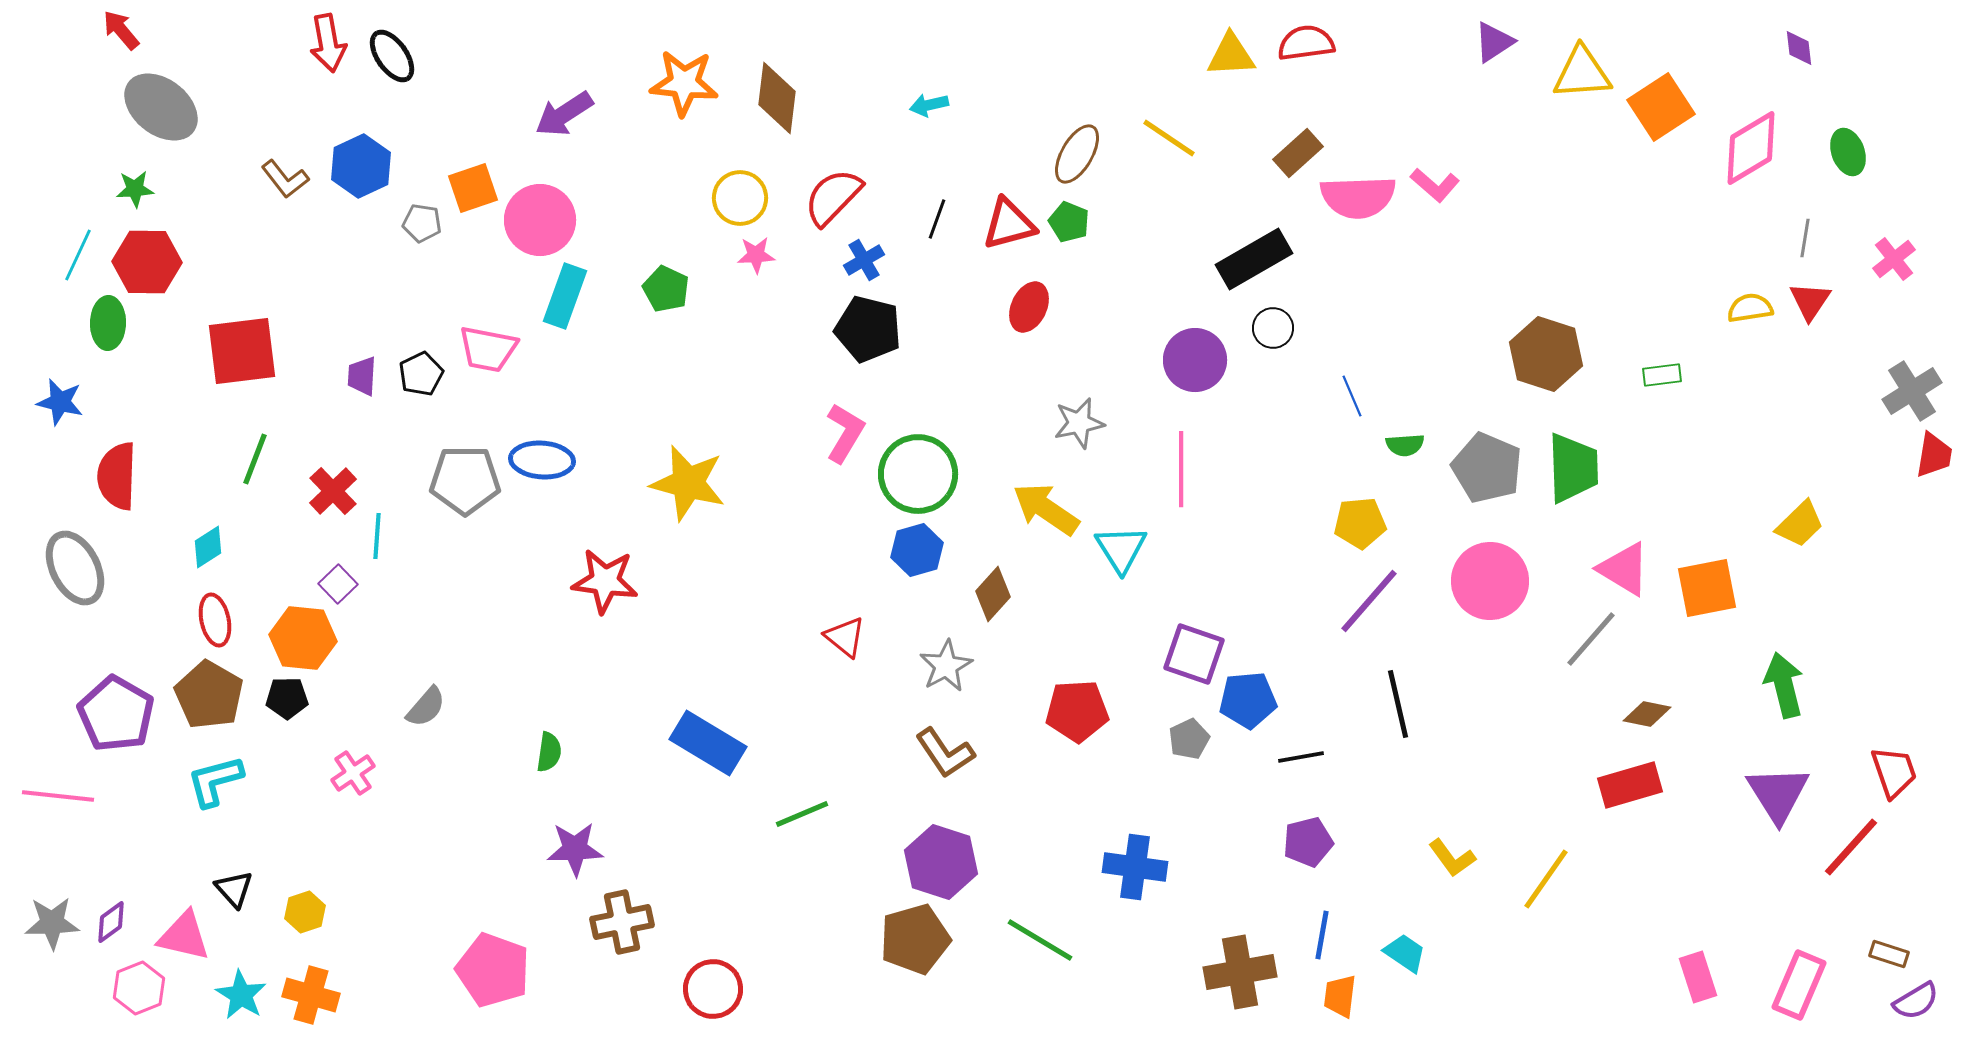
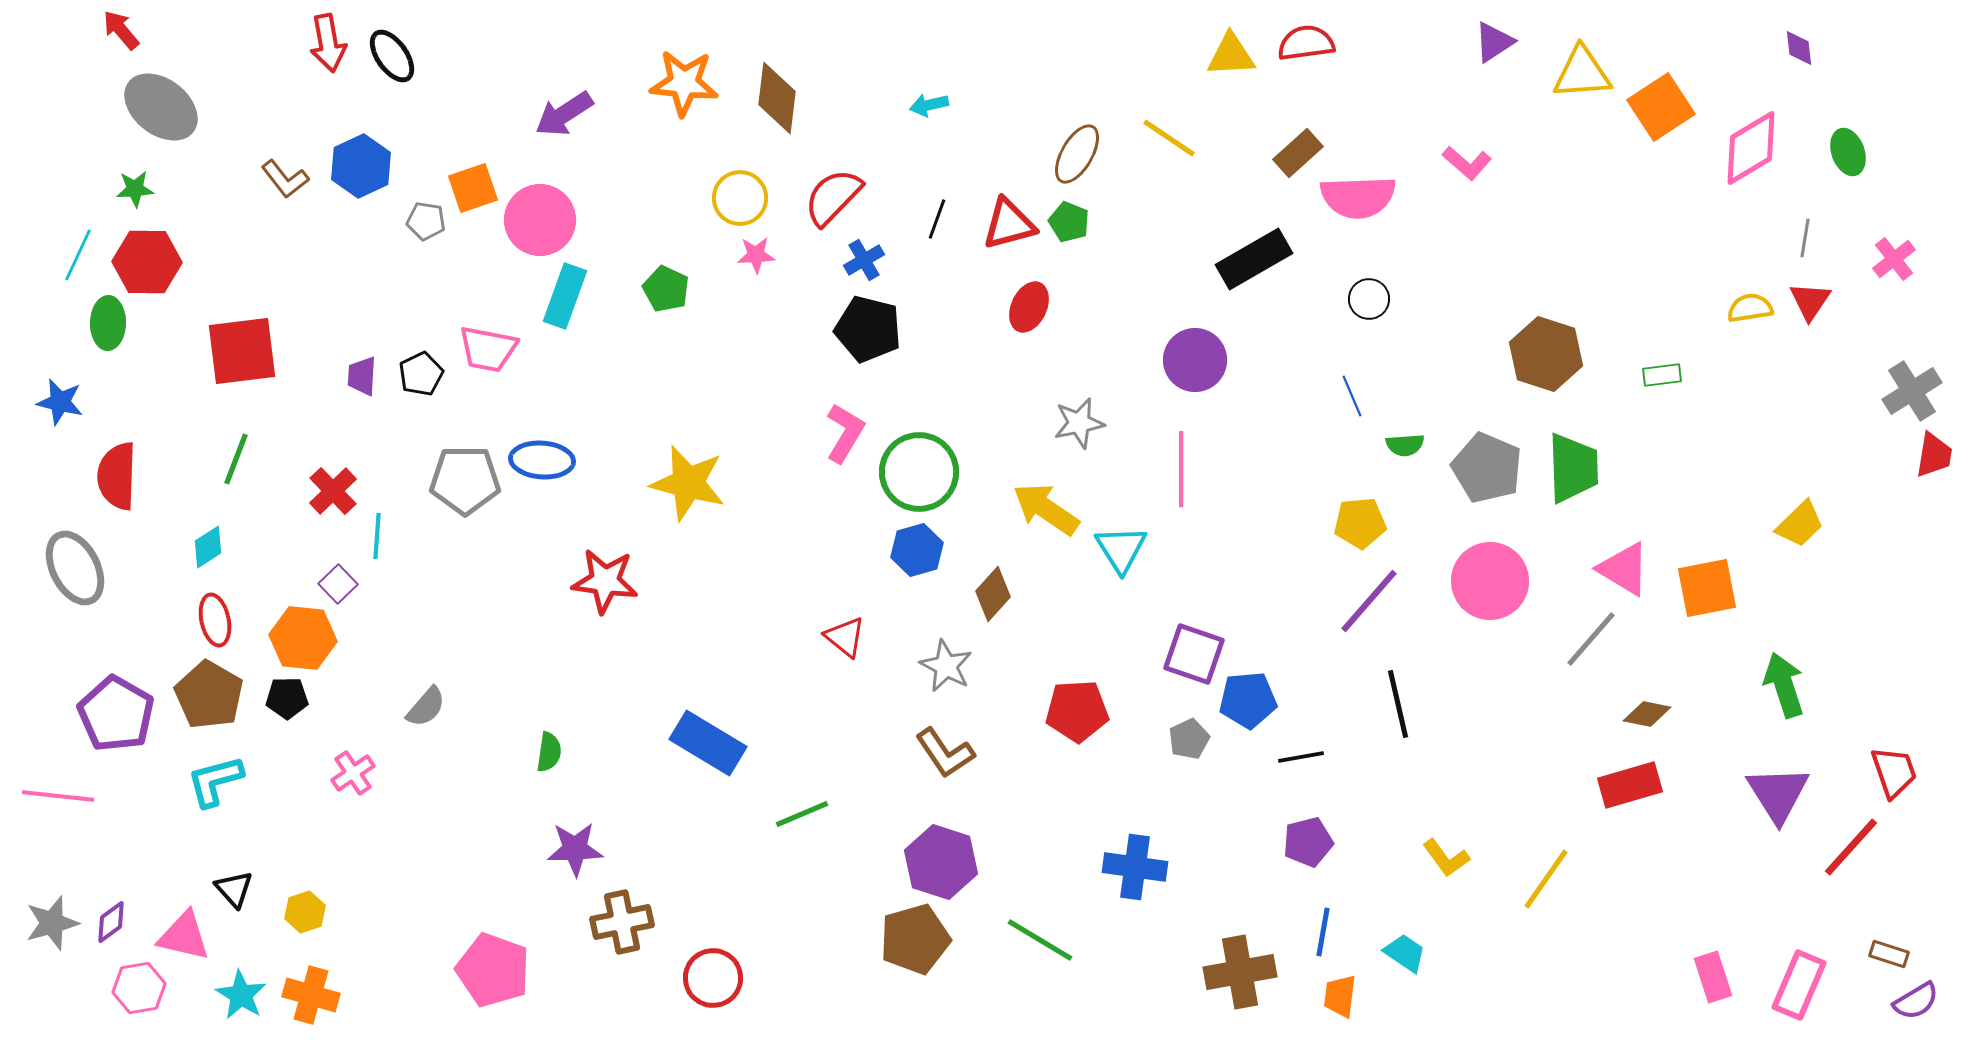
pink L-shape at (1435, 185): moved 32 px right, 22 px up
gray pentagon at (422, 223): moved 4 px right, 2 px up
black circle at (1273, 328): moved 96 px right, 29 px up
green line at (255, 459): moved 19 px left
green circle at (918, 474): moved 1 px right, 2 px up
gray star at (946, 666): rotated 16 degrees counterclockwise
green arrow at (1784, 685): rotated 4 degrees counterclockwise
yellow L-shape at (1452, 858): moved 6 px left
gray star at (52, 923): rotated 14 degrees counterclockwise
blue line at (1322, 935): moved 1 px right, 3 px up
pink rectangle at (1698, 977): moved 15 px right
pink hexagon at (139, 988): rotated 12 degrees clockwise
red circle at (713, 989): moved 11 px up
